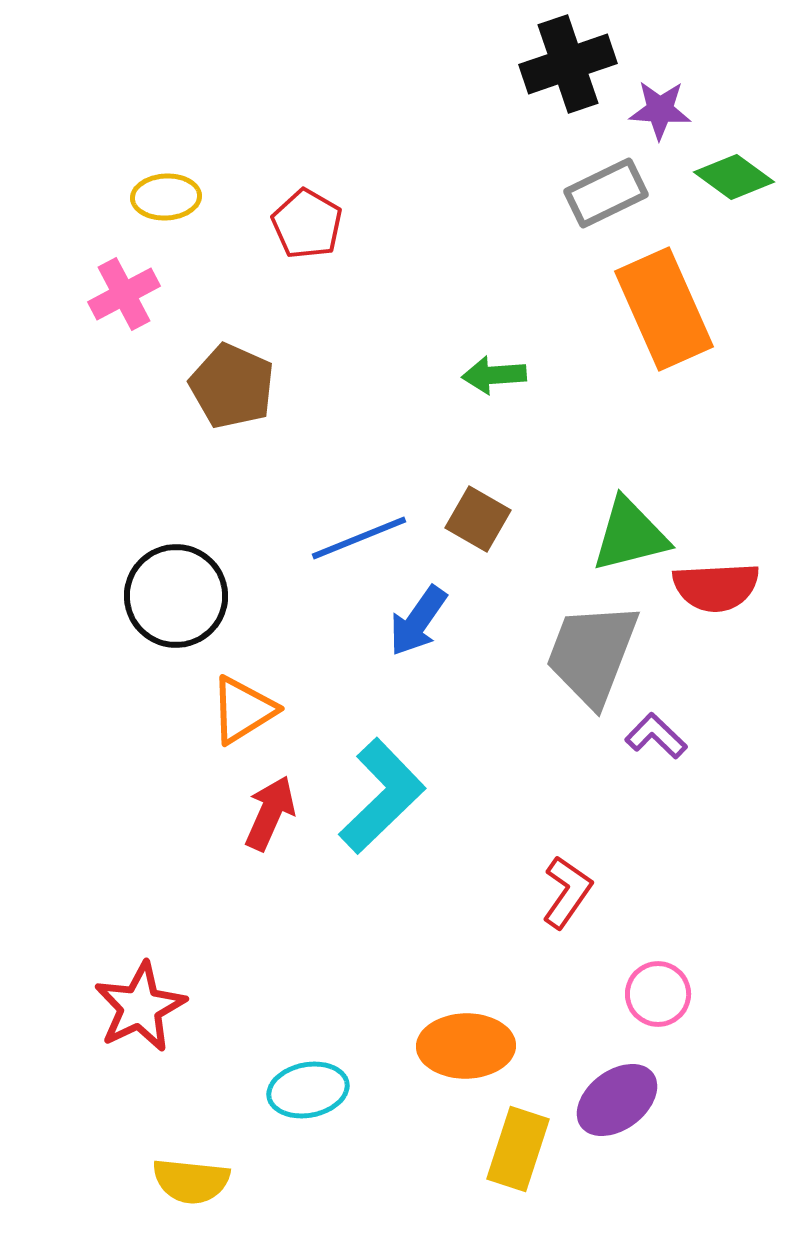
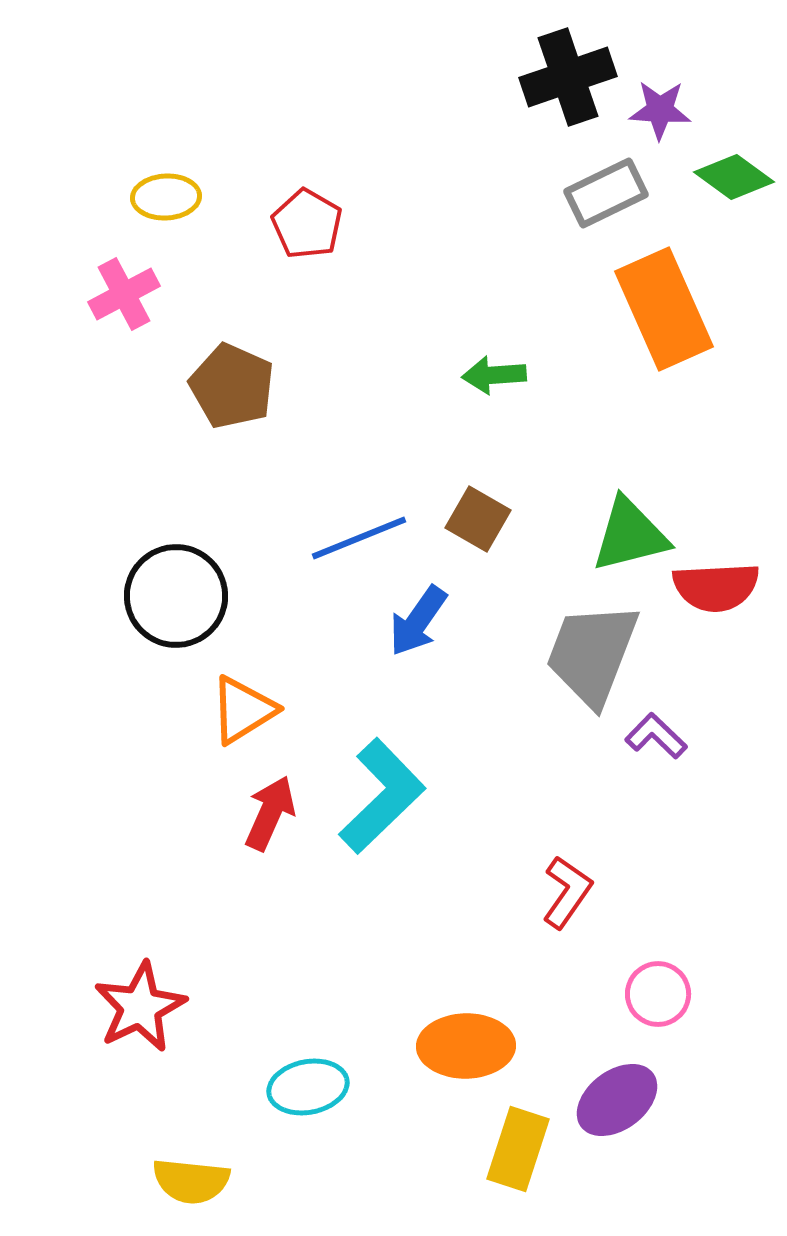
black cross: moved 13 px down
cyan ellipse: moved 3 px up
